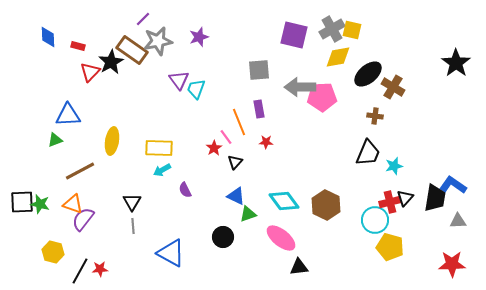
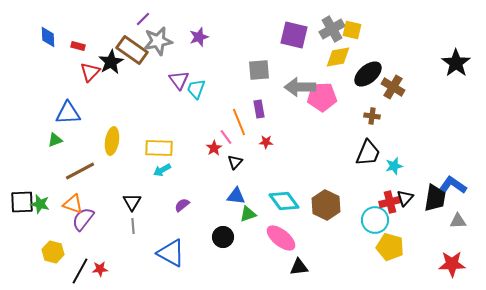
blue triangle at (68, 115): moved 2 px up
brown cross at (375, 116): moved 3 px left
purple semicircle at (185, 190): moved 3 px left, 15 px down; rotated 77 degrees clockwise
blue triangle at (236, 196): rotated 18 degrees counterclockwise
